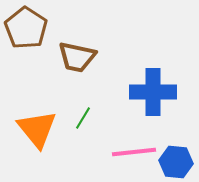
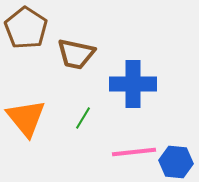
brown trapezoid: moved 1 px left, 3 px up
blue cross: moved 20 px left, 8 px up
orange triangle: moved 11 px left, 11 px up
